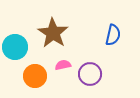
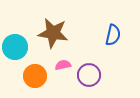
brown star: rotated 24 degrees counterclockwise
purple circle: moved 1 px left, 1 px down
